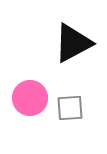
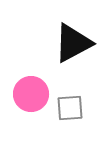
pink circle: moved 1 px right, 4 px up
